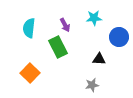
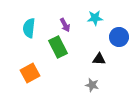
cyan star: moved 1 px right
orange square: rotated 18 degrees clockwise
gray star: rotated 24 degrees clockwise
